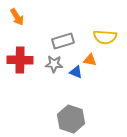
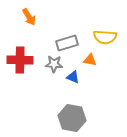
orange arrow: moved 12 px right
gray rectangle: moved 4 px right, 2 px down
blue triangle: moved 3 px left, 5 px down
gray hexagon: moved 1 px right, 1 px up; rotated 8 degrees counterclockwise
